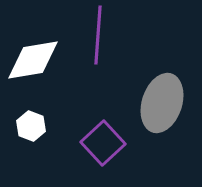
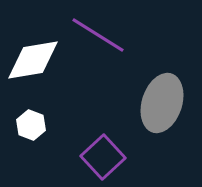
purple line: rotated 62 degrees counterclockwise
white hexagon: moved 1 px up
purple square: moved 14 px down
